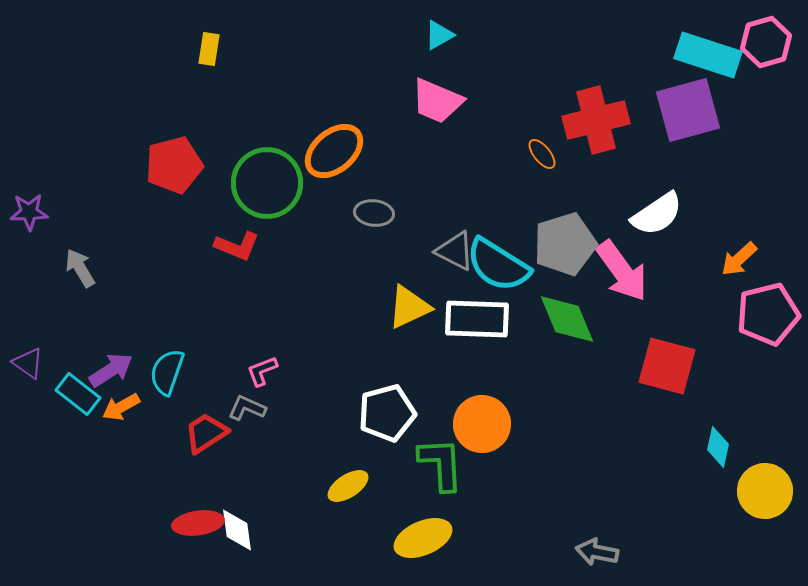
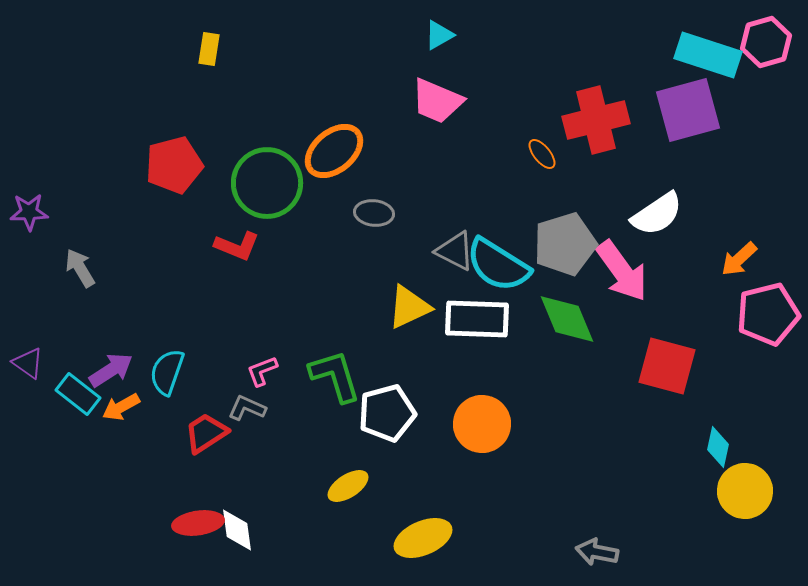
green L-shape at (441, 464): moved 106 px left, 88 px up; rotated 14 degrees counterclockwise
yellow circle at (765, 491): moved 20 px left
